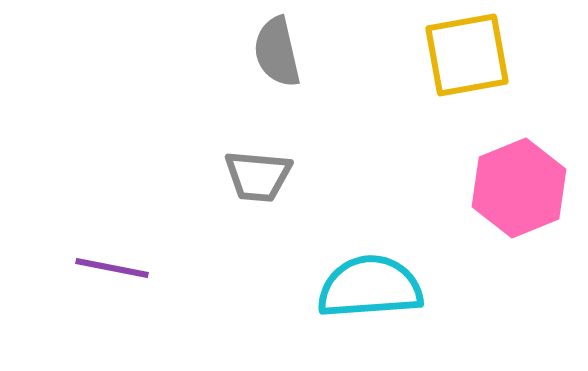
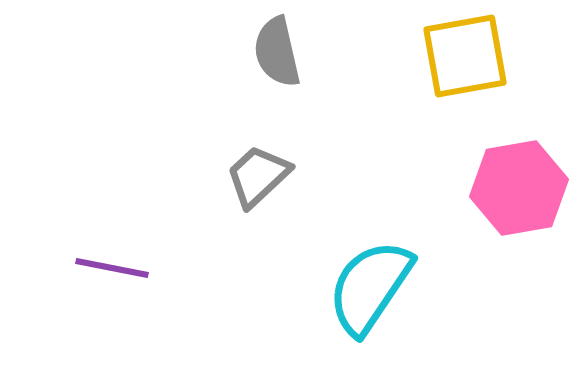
yellow square: moved 2 px left, 1 px down
gray trapezoid: rotated 132 degrees clockwise
pink hexagon: rotated 12 degrees clockwise
cyan semicircle: rotated 52 degrees counterclockwise
